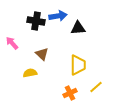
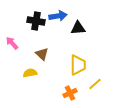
yellow line: moved 1 px left, 3 px up
